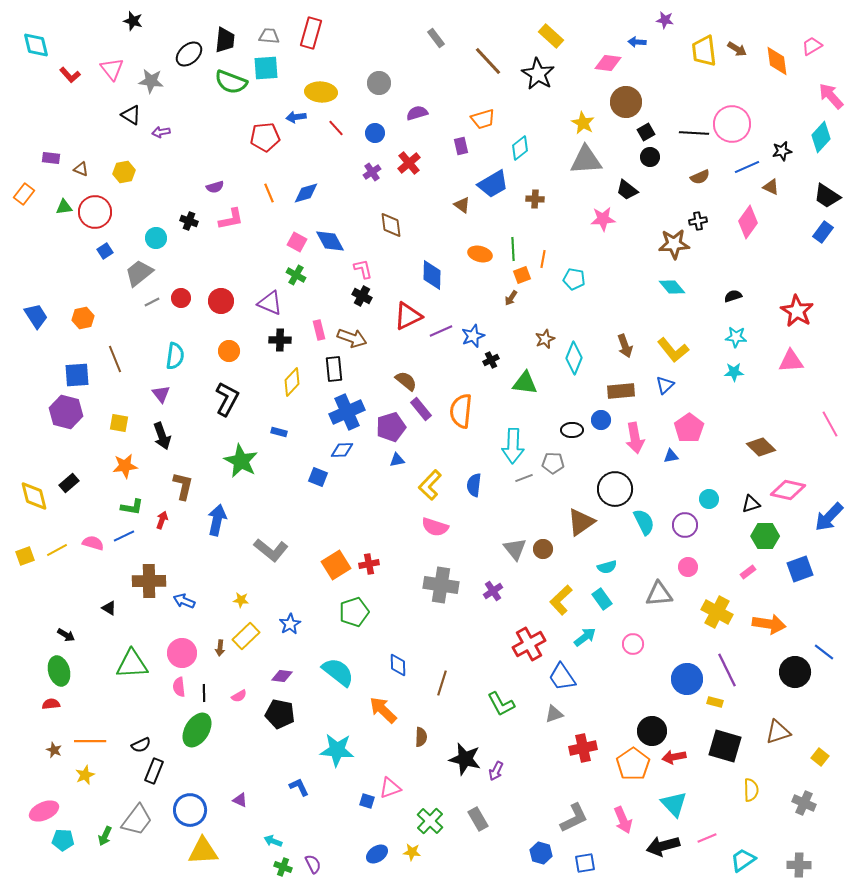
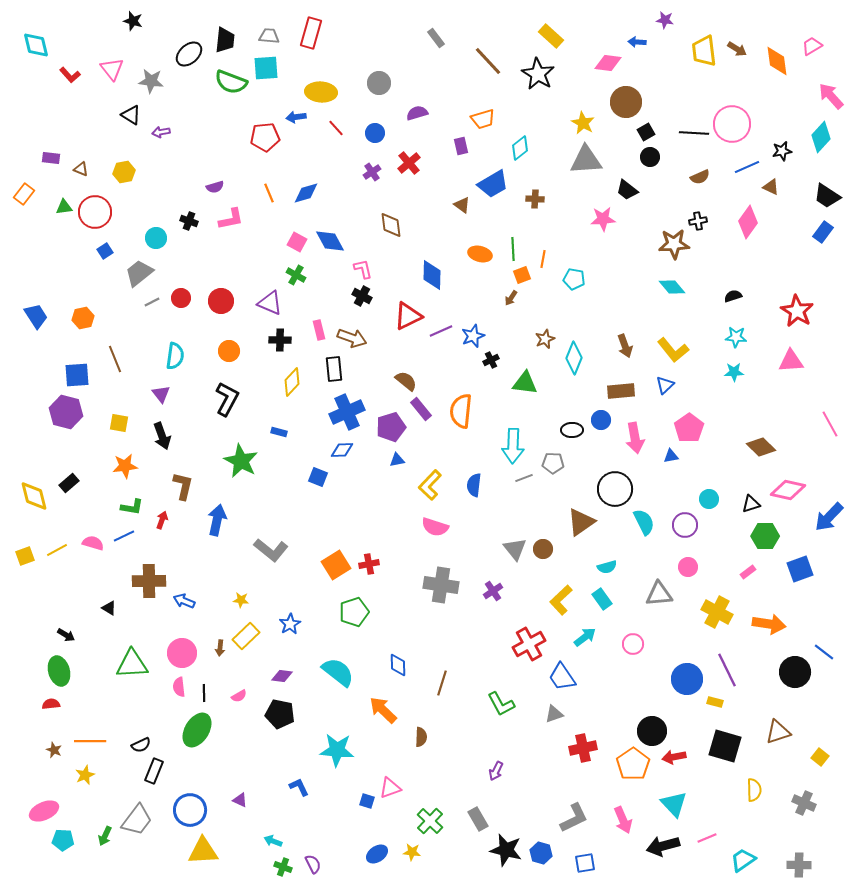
black star at (465, 759): moved 41 px right, 91 px down
yellow semicircle at (751, 790): moved 3 px right
